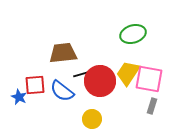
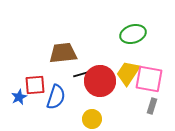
blue semicircle: moved 6 px left, 6 px down; rotated 110 degrees counterclockwise
blue star: rotated 21 degrees clockwise
